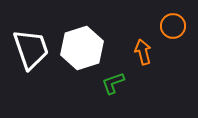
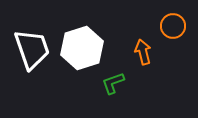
white trapezoid: moved 1 px right
